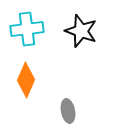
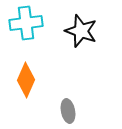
cyan cross: moved 1 px left, 6 px up
